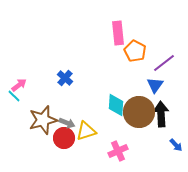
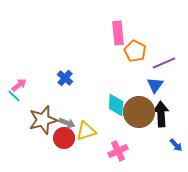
purple line: rotated 15 degrees clockwise
